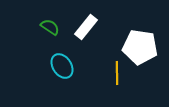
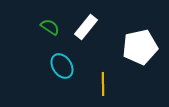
white pentagon: rotated 20 degrees counterclockwise
yellow line: moved 14 px left, 11 px down
